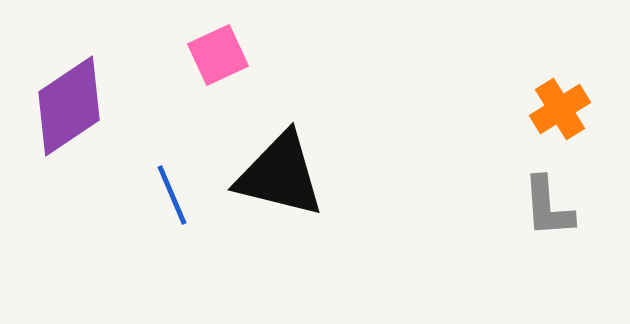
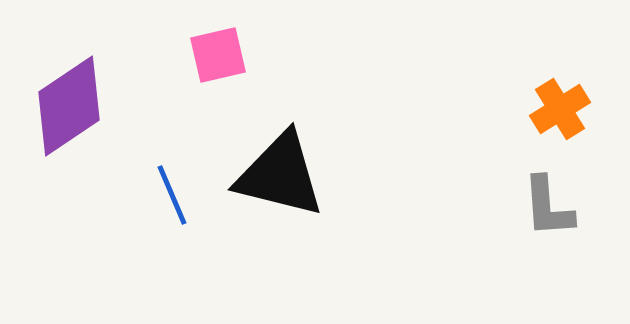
pink square: rotated 12 degrees clockwise
